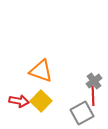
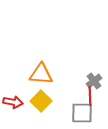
orange triangle: moved 3 px down; rotated 15 degrees counterclockwise
red line: moved 3 px left
red arrow: moved 6 px left, 1 px down
gray square: rotated 30 degrees clockwise
